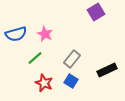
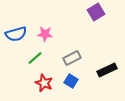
pink star: rotated 21 degrees counterclockwise
gray rectangle: moved 1 px up; rotated 24 degrees clockwise
